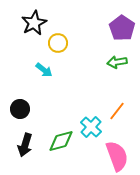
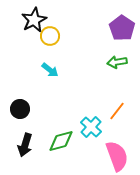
black star: moved 3 px up
yellow circle: moved 8 px left, 7 px up
cyan arrow: moved 6 px right
